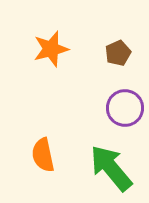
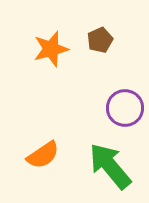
brown pentagon: moved 18 px left, 13 px up
orange semicircle: rotated 112 degrees counterclockwise
green arrow: moved 1 px left, 2 px up
